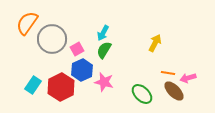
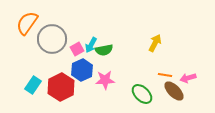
cyan arrow: moved 12 px left, 12 px down
green semicircle: rotated 132 degrees counterclockwise
orange line: moved 3 px left, 2 px down
pink star: moved 1 px right, 2 px up; rotated 18 degrees counterclockwise
